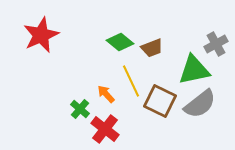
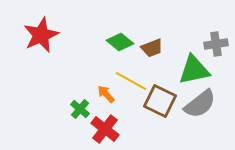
gray cross: rotated 20 degrees clockwise
yellow line: rotated 36 degrees counterclockwise
